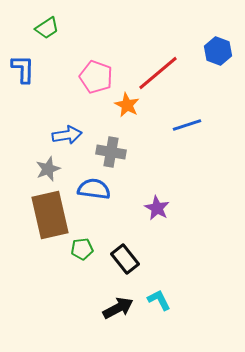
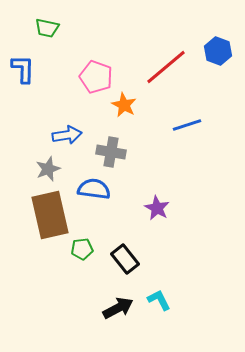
green trapezoid: rotated 45 degrees clockwise
red line: moved 8 px right, 6 px up
orange star: moved 3 px left
